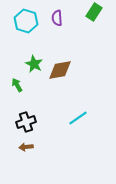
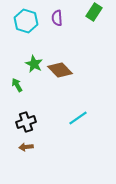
brown diamond: rotated 55 degrees clockwise
